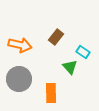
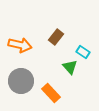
gray circle: moved 2 px right, 2 px down
orange rectangle: rotated 42 degrees counterclockwise
